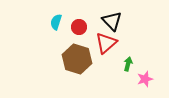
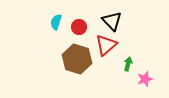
red triangle: moved 2 px down
